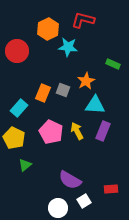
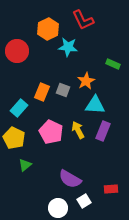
red L-shape: rotated 130 degrees counterclockwise
orange rectangle: moved 1 px left, 1 px up
yellow arrow: moved 1 px right, 1 px up
purple semicircle: moved 1 px up
